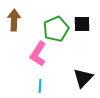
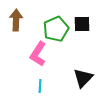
brown arrow: moved 2 px right
